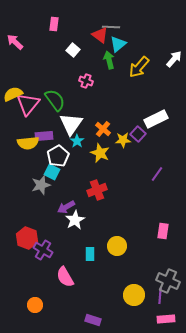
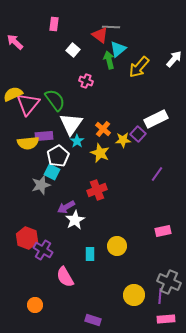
cyan triangle at (118, 44): moved 5 px down
pink rectangle at (163, 231): rotated 70 degrees clockwise
gray cross at (168, 281): moved 1 px right, 1 px down
